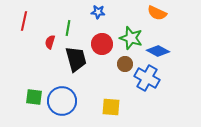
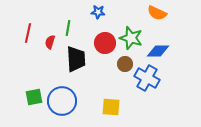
red line: moved 4 px right, 12 px down
red circle: moved 3 px right, 1 px up
blue diamond: rotated 30 degrees counterclockwise
black trapezoid: rotated 12 degrees clockwise
green square: rotated 18 degrees counterclockwise
